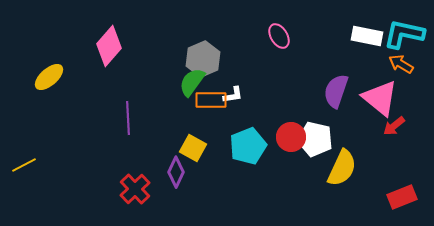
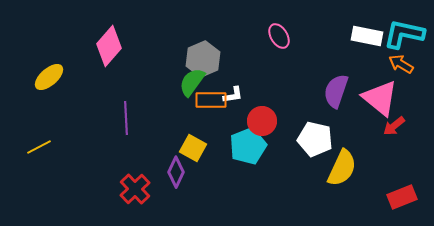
purple line: moved 2 px left
red circle: moved 29 px left, 16 px up
yellow line: moved 15 px right, 18 px up
